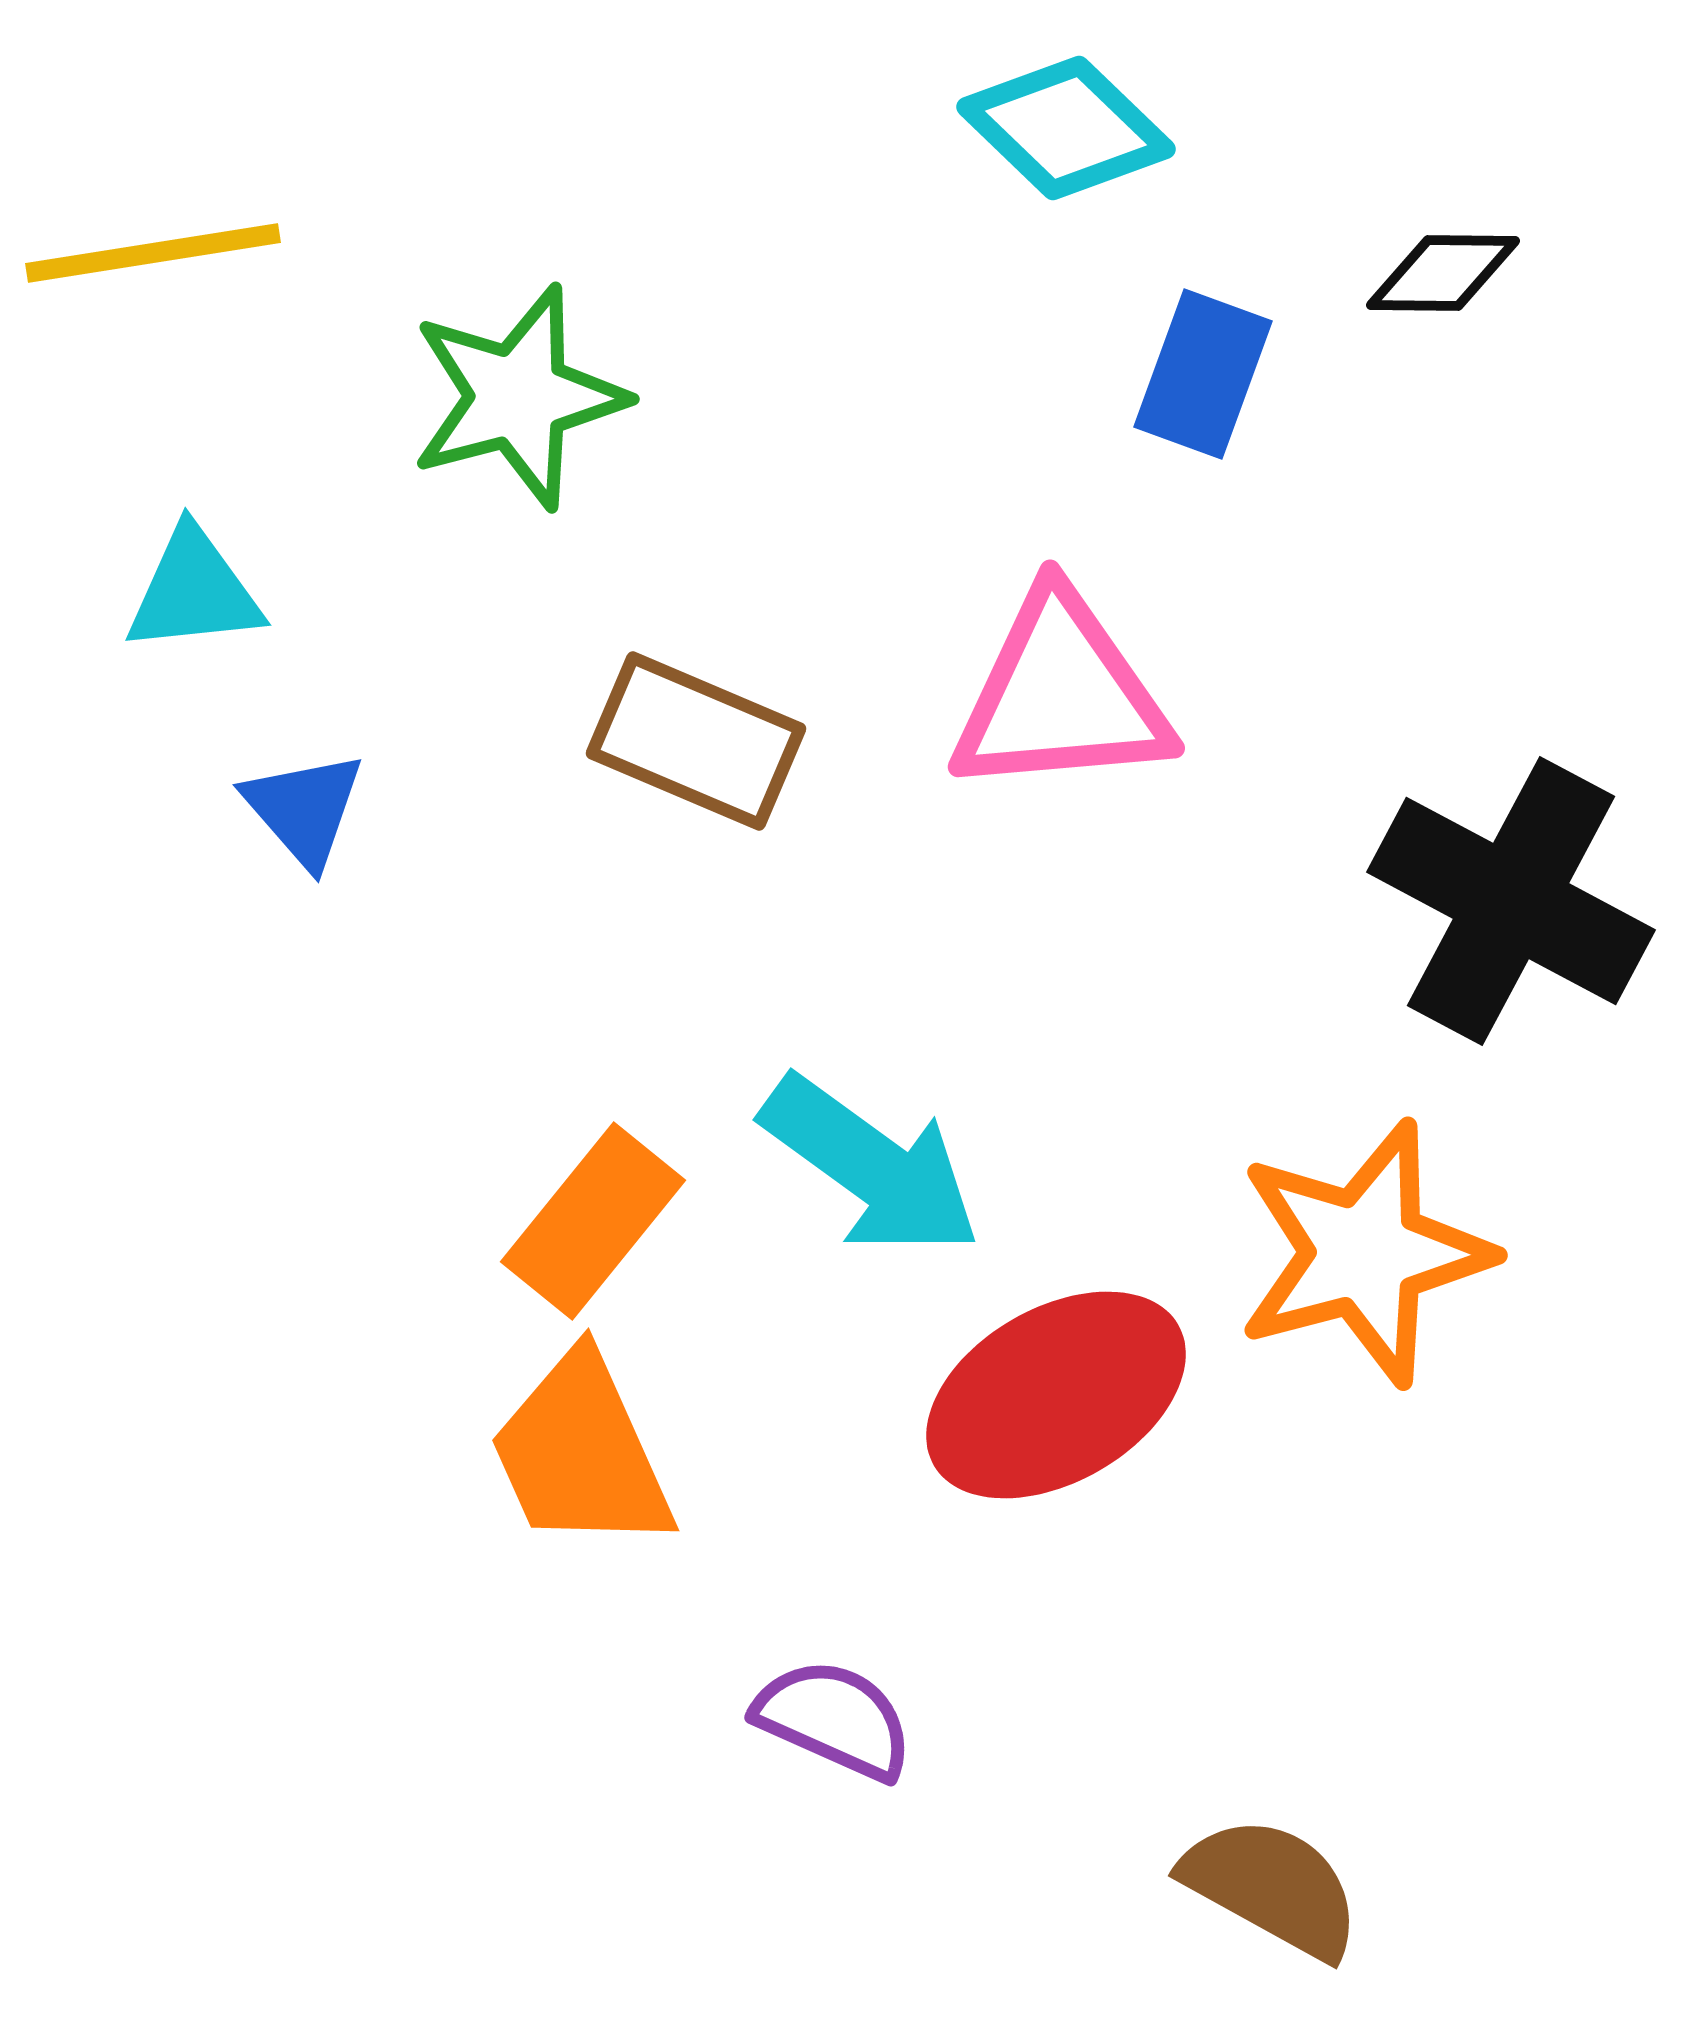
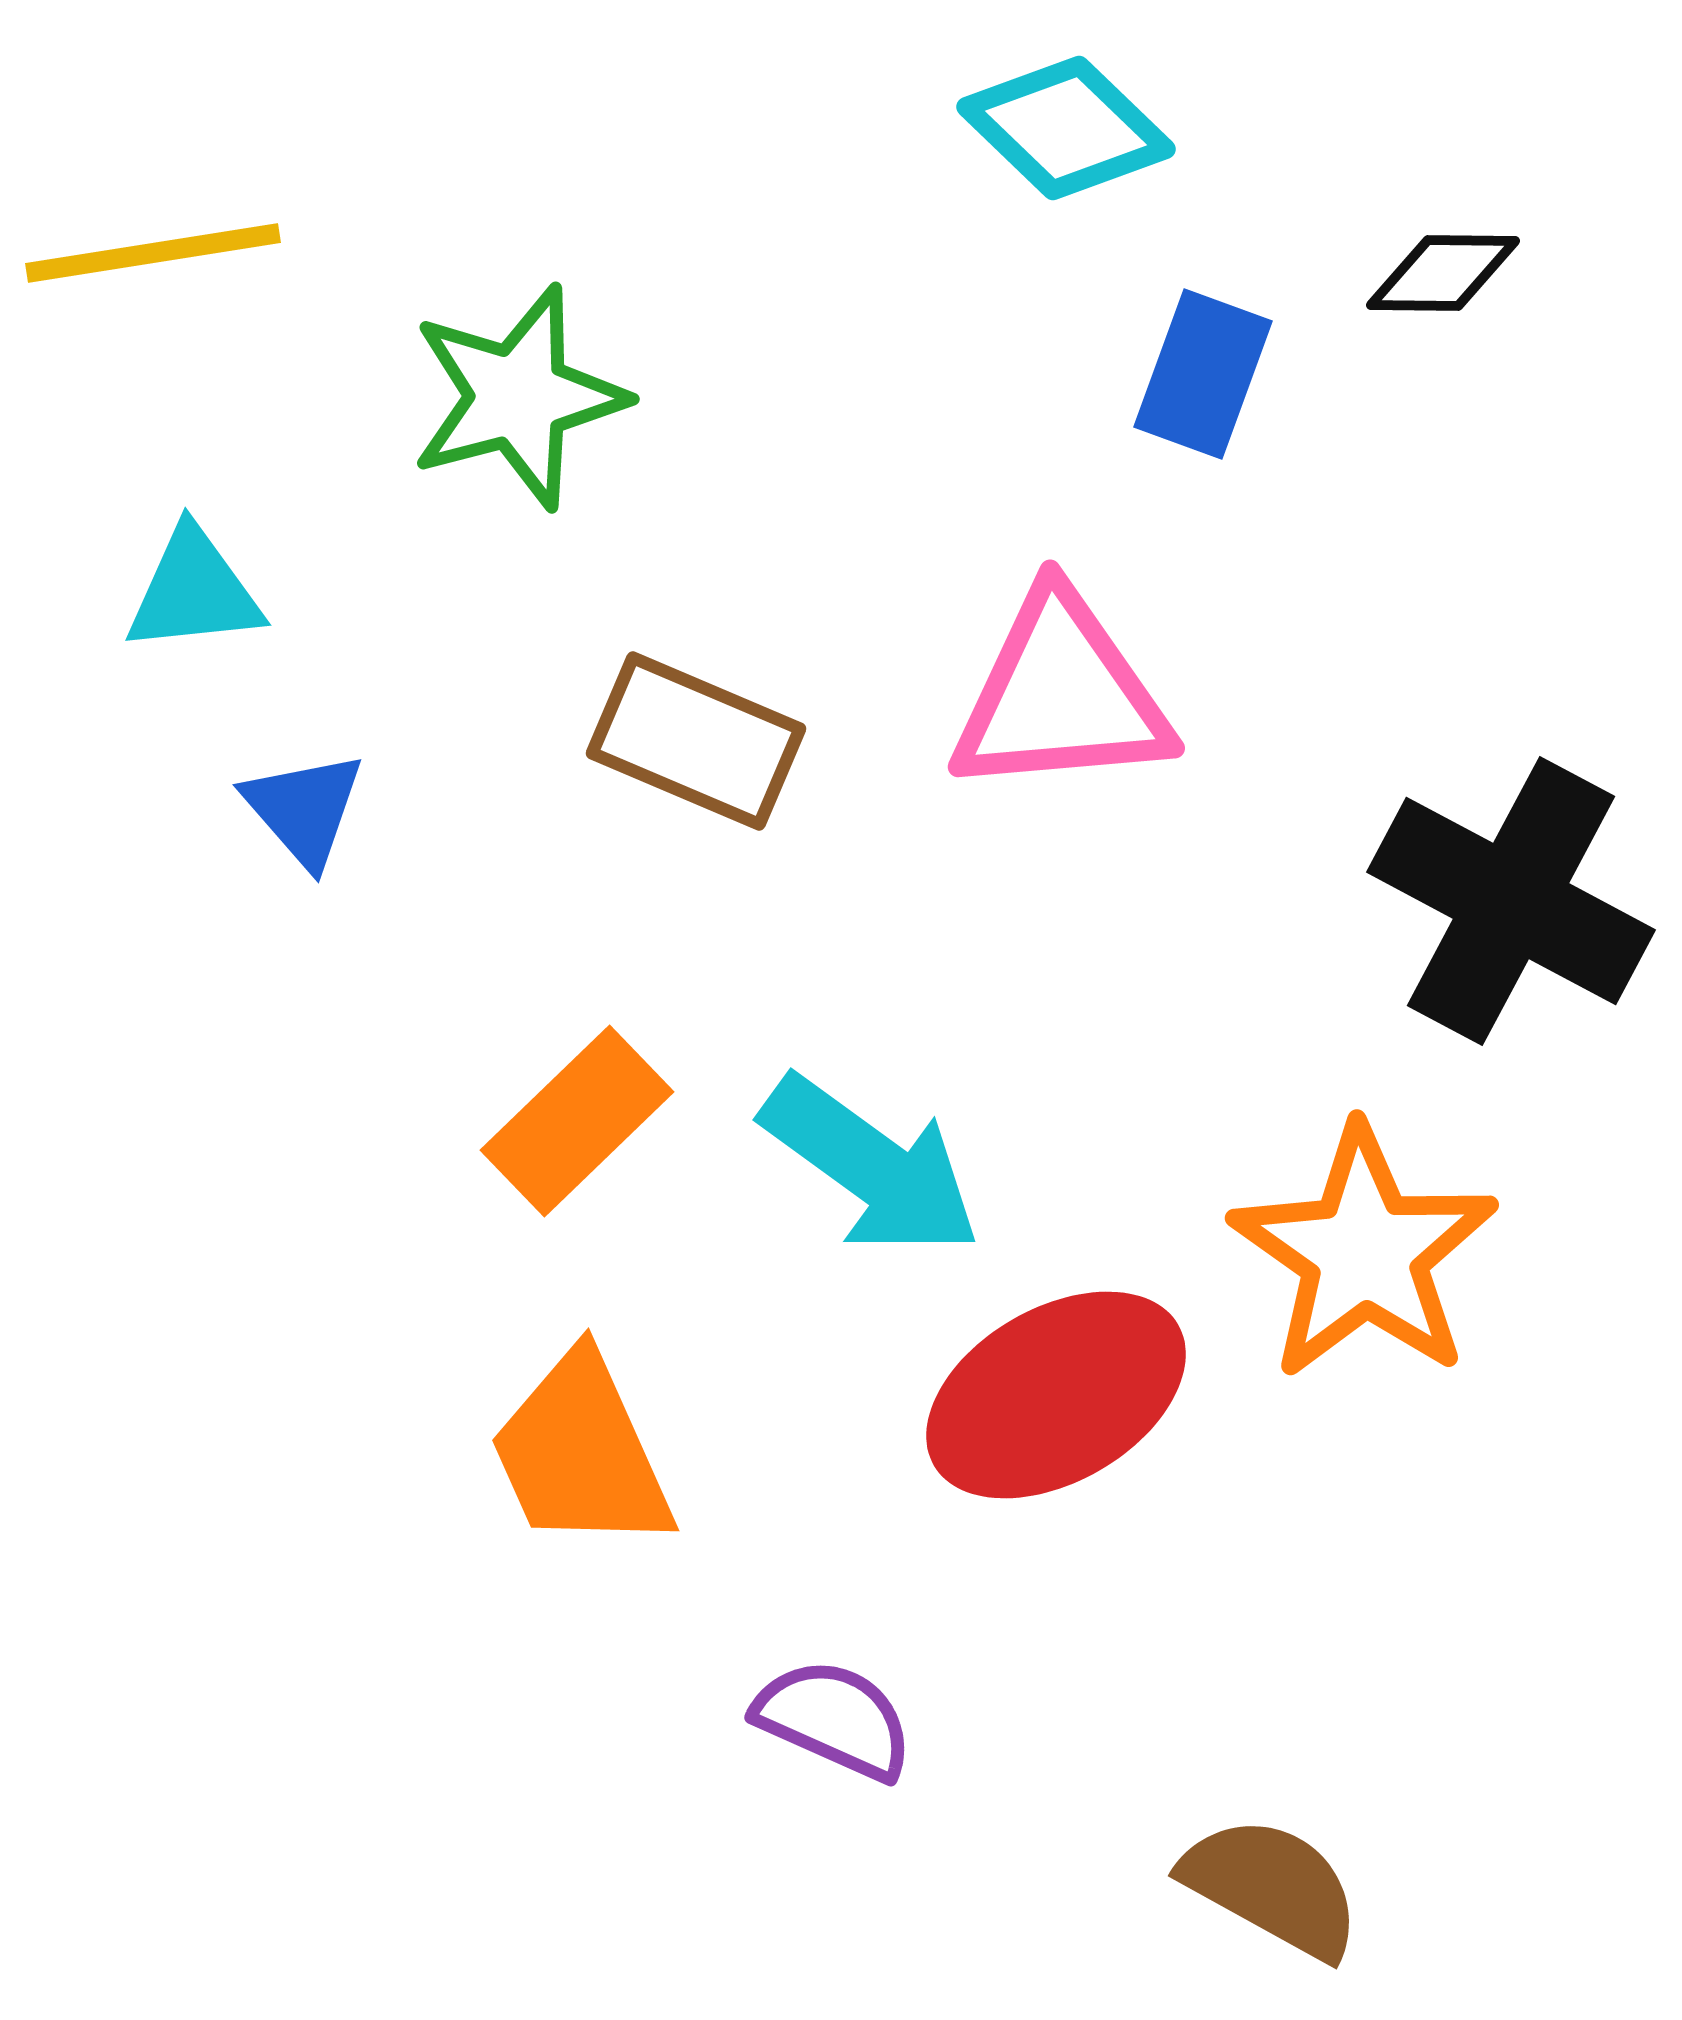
orange rectangle: moved 16 px left, 100 px up; rotated 7 degrees clockwise
orange star: rotated 22 degrees counterclockwise
